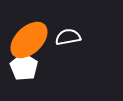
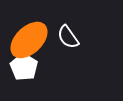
white semicircle: rotated 115 degrees counterclockwise
